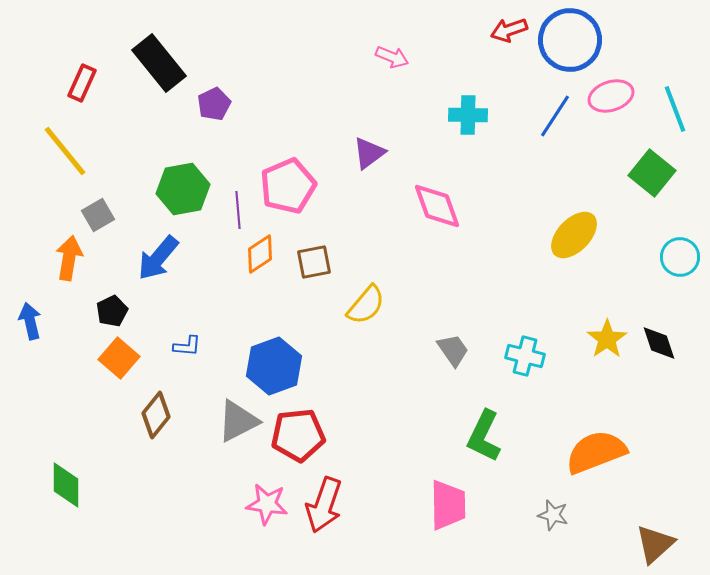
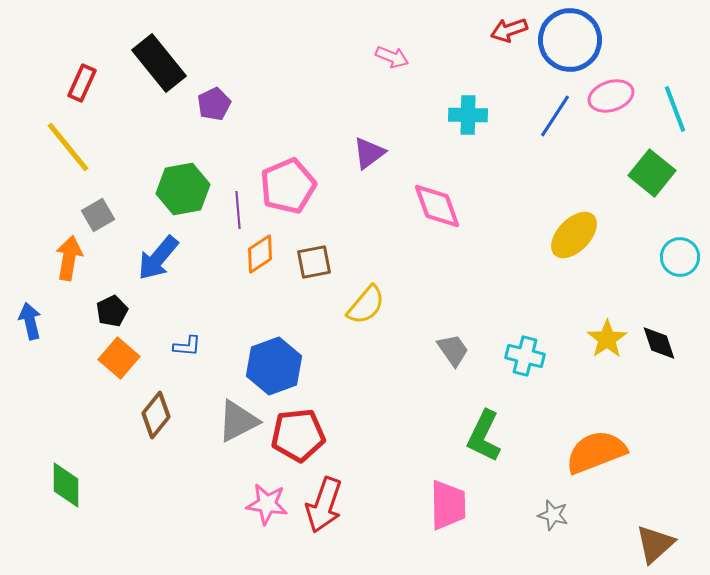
yellow line at (65, 151): moved 3 px right, 4 px up
